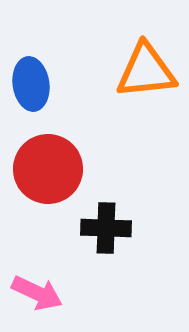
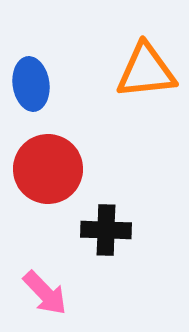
black cross: moved 2 px down
pink arrow: moved 8 px right; rotated 21 degrees clockwise
